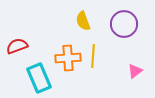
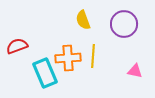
yellow semicircle: moved 1 px up
pink triangle: rotated 49 degrees clockwise
cyan rectangle: moved 6 px right, 5 px up
